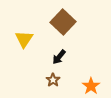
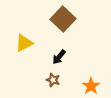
brown square: moved 3 px up
yellow triangle: moved 4 px down; rotated 30 degrees clockwise
brown star: rotated 16 degrees counterclockwise
